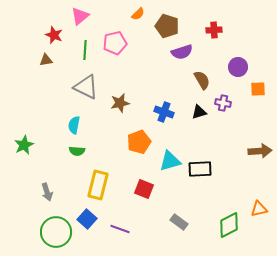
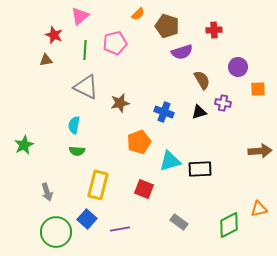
purple line: rotated 30 degrees counterclockwise
